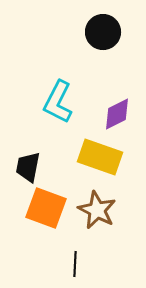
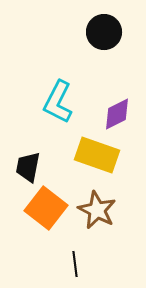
black circle: moved 1 px right
yellow rectangle: moved 3 px left, 2 px up
orange square: rotated 18 degrees clockwise
black line: rotated 10 degrees counterclockwise
